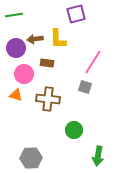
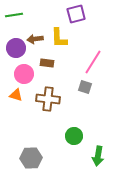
yellow L-shape: moved 1 px right, 1 px up
green circle: moved 6 px down
